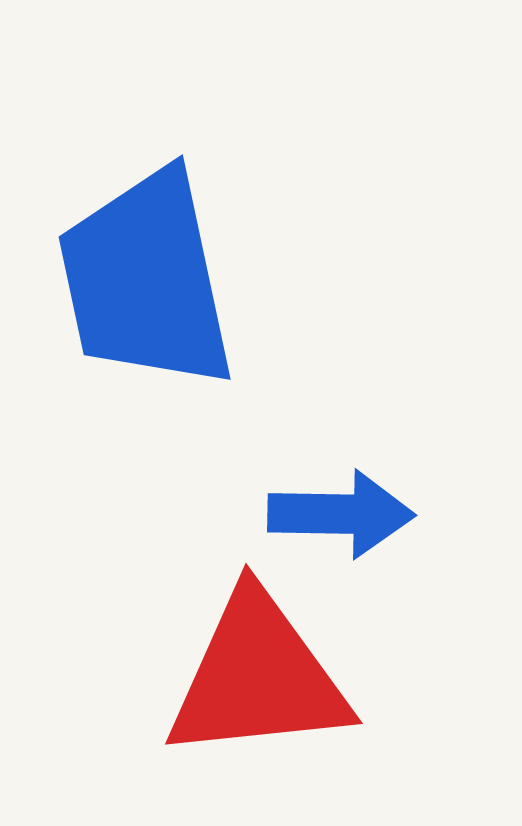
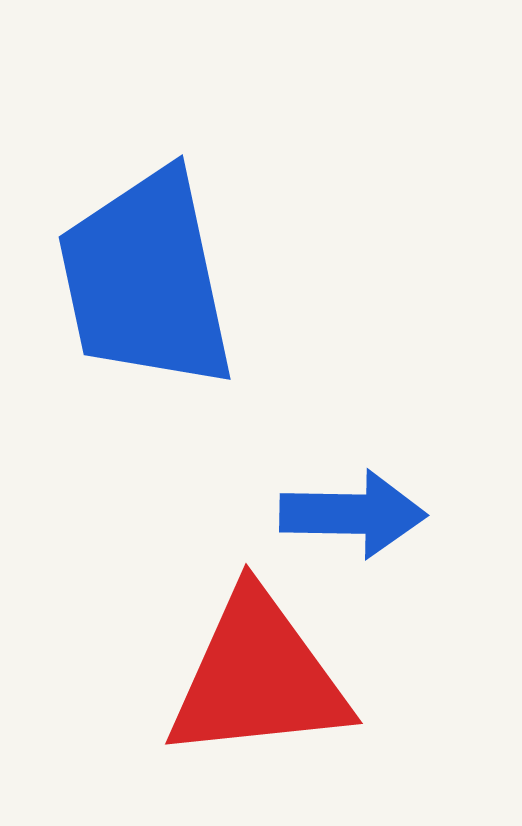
blue arrow: moved 12 px right
